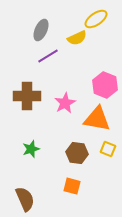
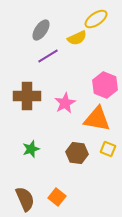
gray ellipse: rotated 10 degrees clockwise
orange square: moved 15 px left, 11 px down; rotated 24 degrees clockwise
